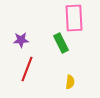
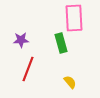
green rectangle: rotated 12 degrees clockwise
red line: moved 1 px right
yellow semicircle: rotated 48 degrees counterclockwise
